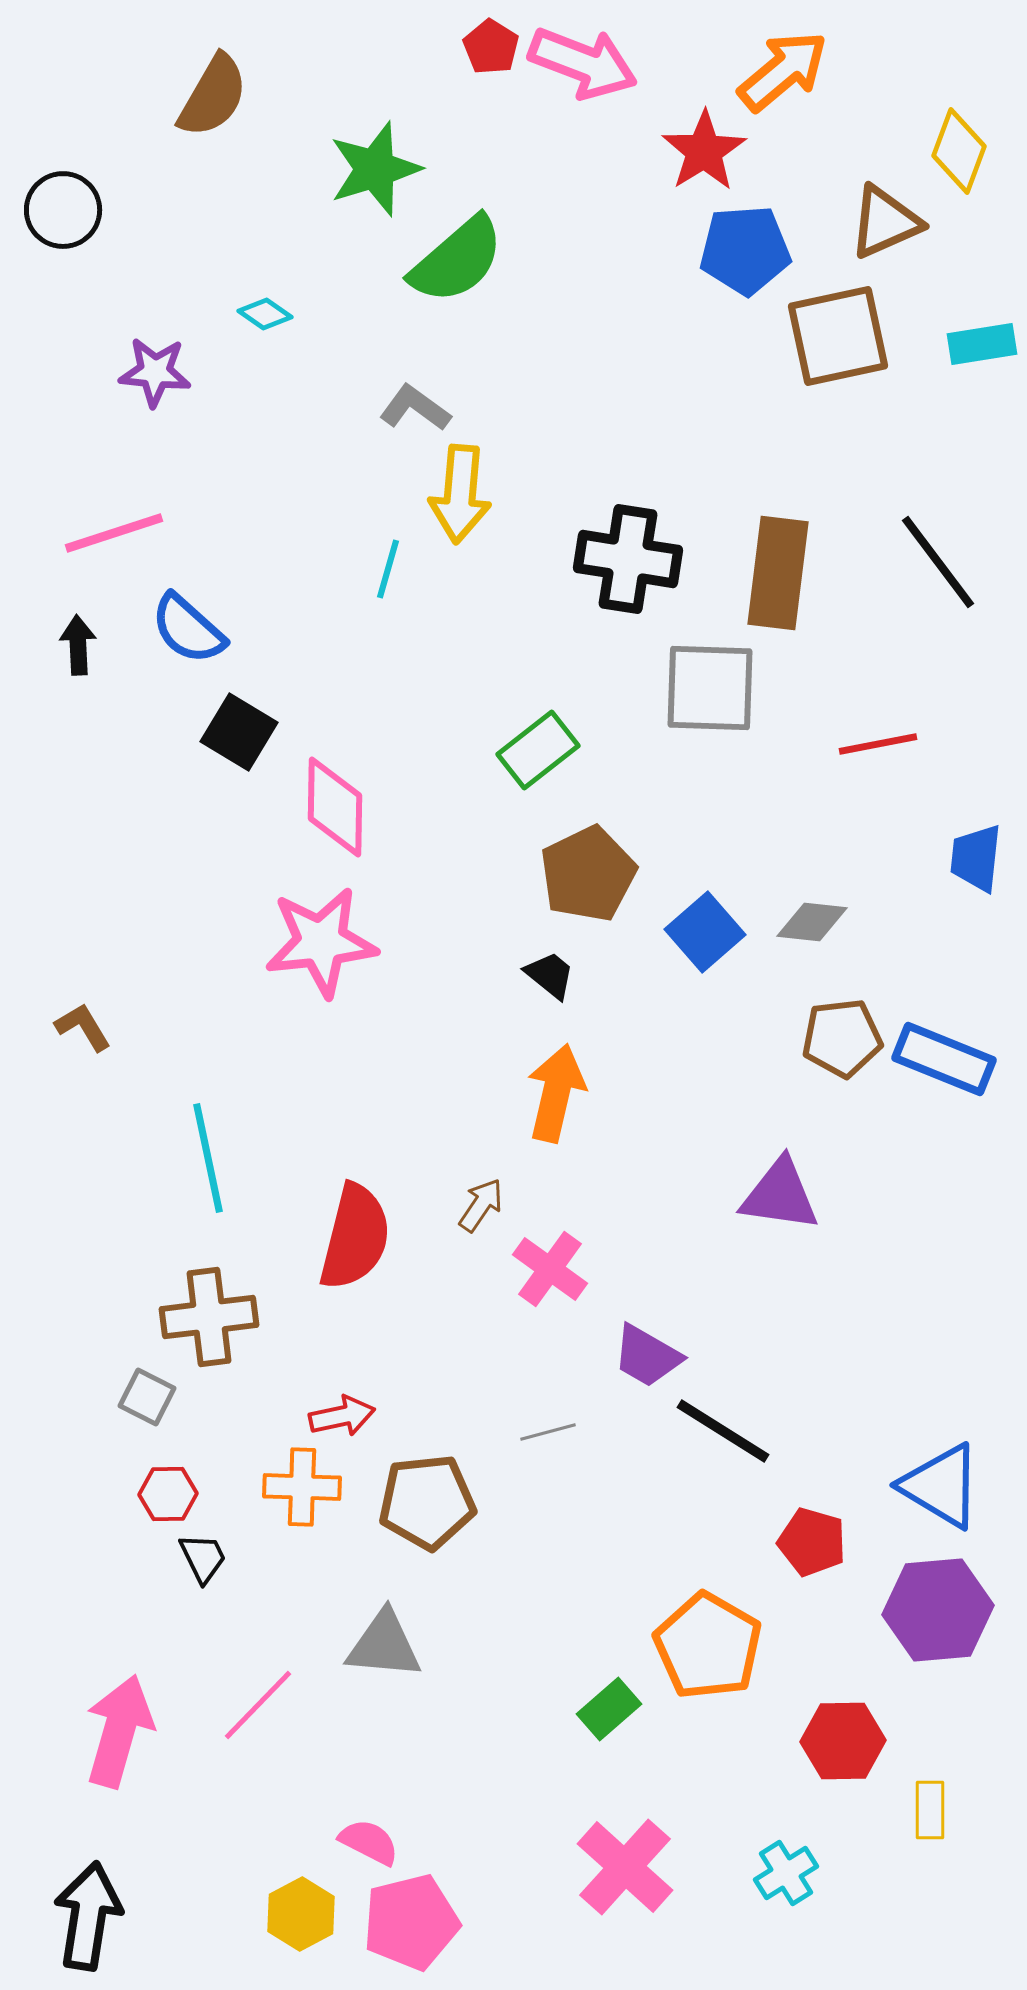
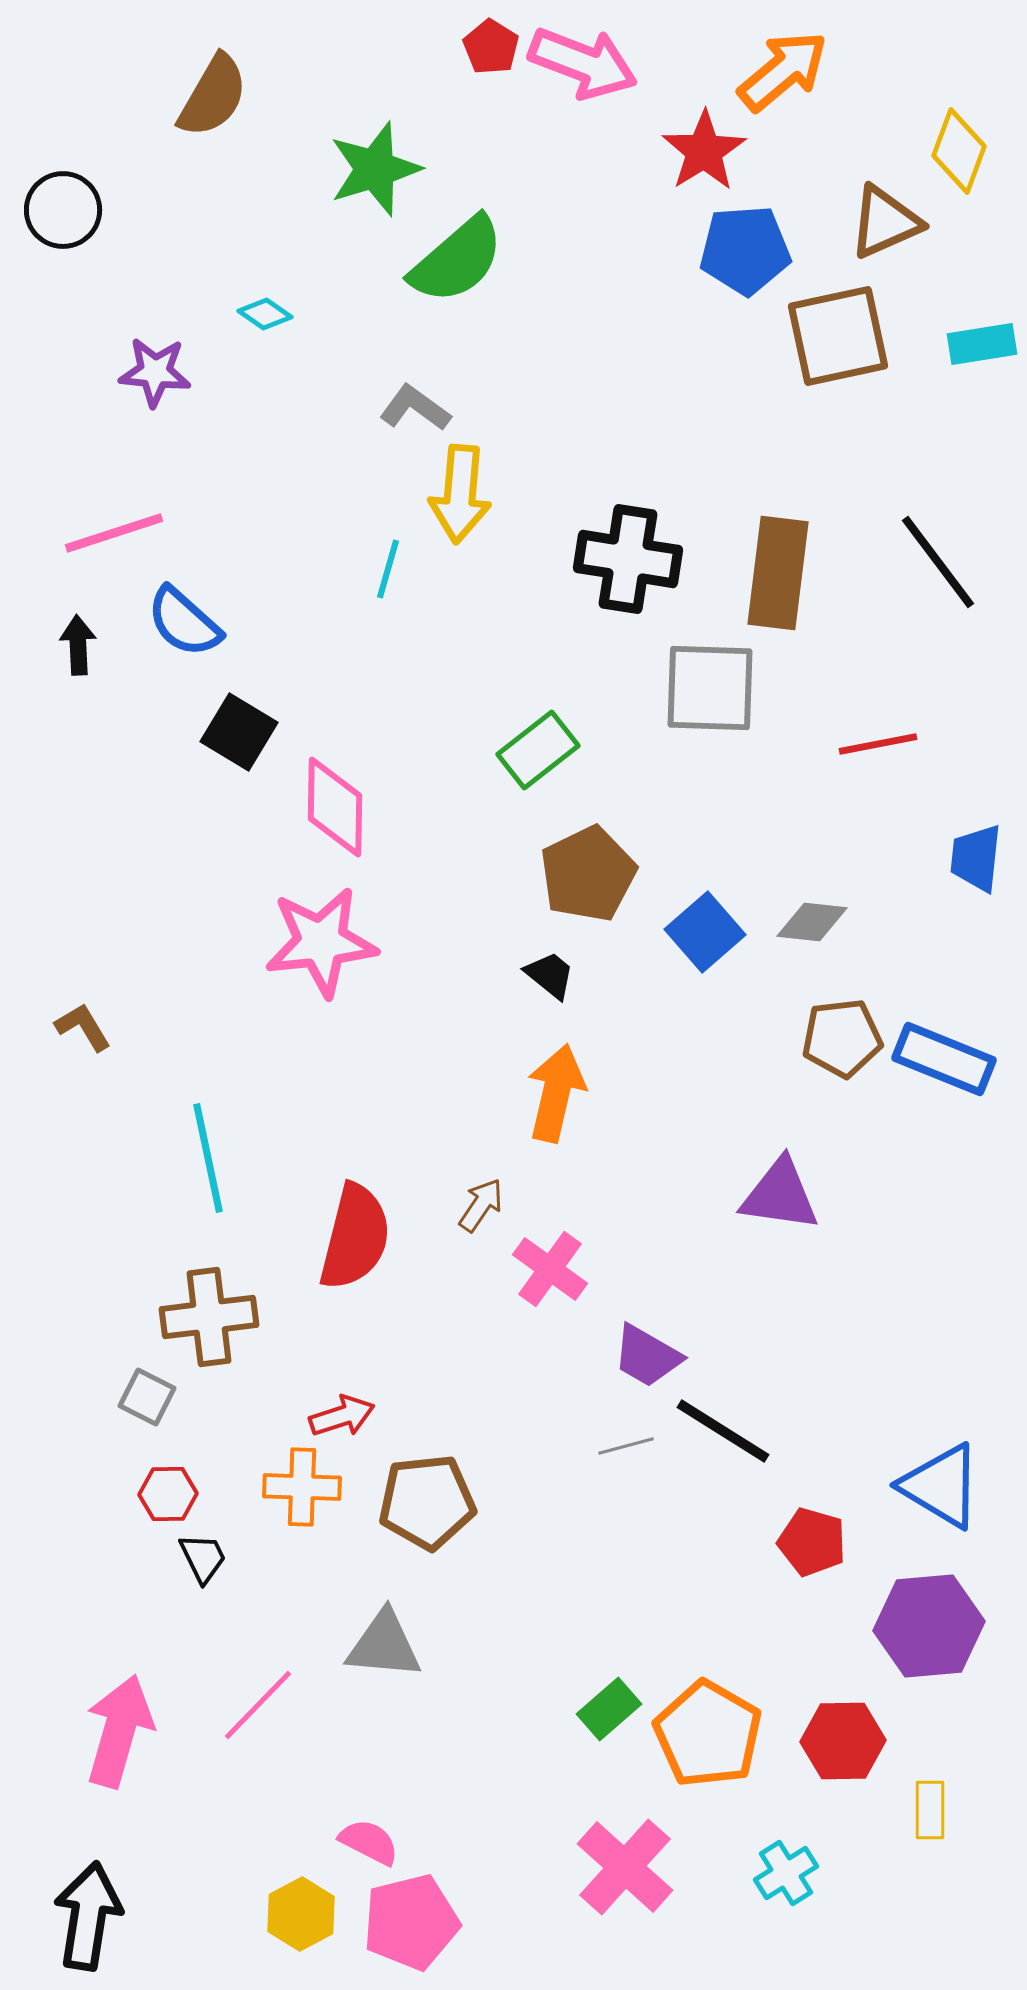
blue semicircle at (188, 629): moved 4 px left, 7 px up
red arrow at (342, 1416): rotated 6 degrees counterclockwise
gray line at (548, 1432): moved 78 px right, 14 px down
purple hexagon at (938, 1610): moved 9 px left, 16 px down
orange pentagon at (708, 1646): moved 88 px down
